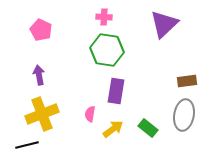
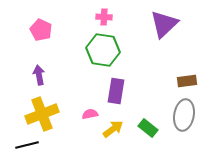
green hexagon: moved 4 px left
pink semicircle: rotated 70 degrees clockwise
